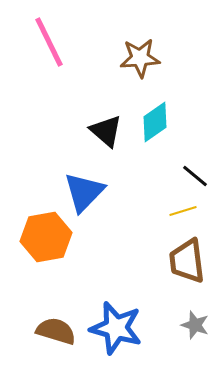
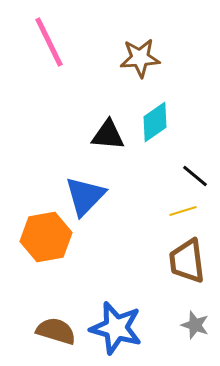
black triangle: moved 2 px right, 4 px down; rotated 36 degrees counterclockwise
blue triangle: moved 1 px right, 4 px down
